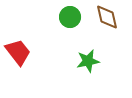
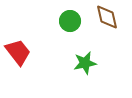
green circle: moved 4 px down
green star: moved 3 px left, 2 px down
